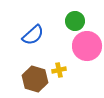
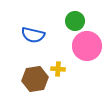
blue semicircle: rotated 55 degrees clockwise
yellow cross: moved 1 px left, 1 px up; rotated 16 degrees clockwise
brown hexagon: rotated 25 degrees counterclockwise
